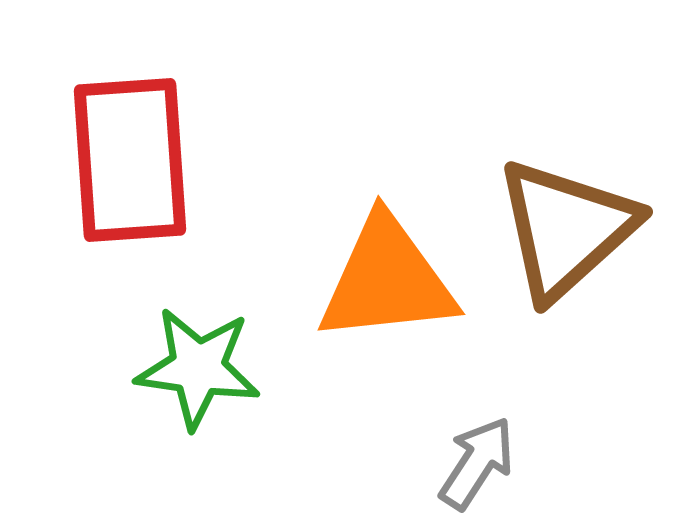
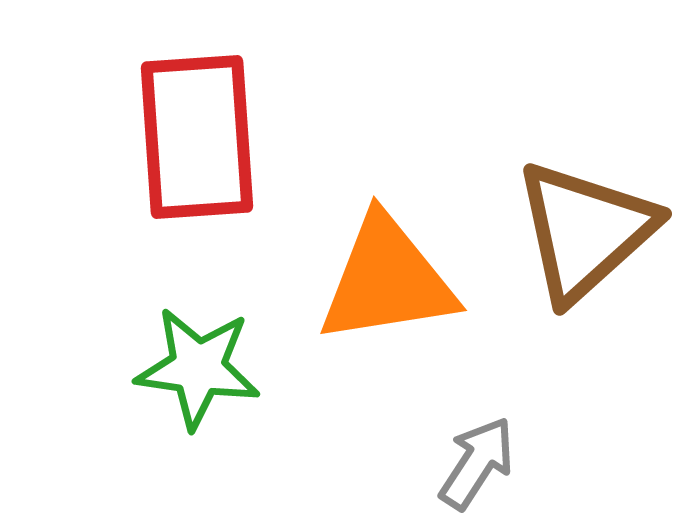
red rectangle: moved 67 px right, 23 px up
brown triangle: moved 19 px right, 2 px down
orange triangle: rotated 3 degrees counterclockwise
